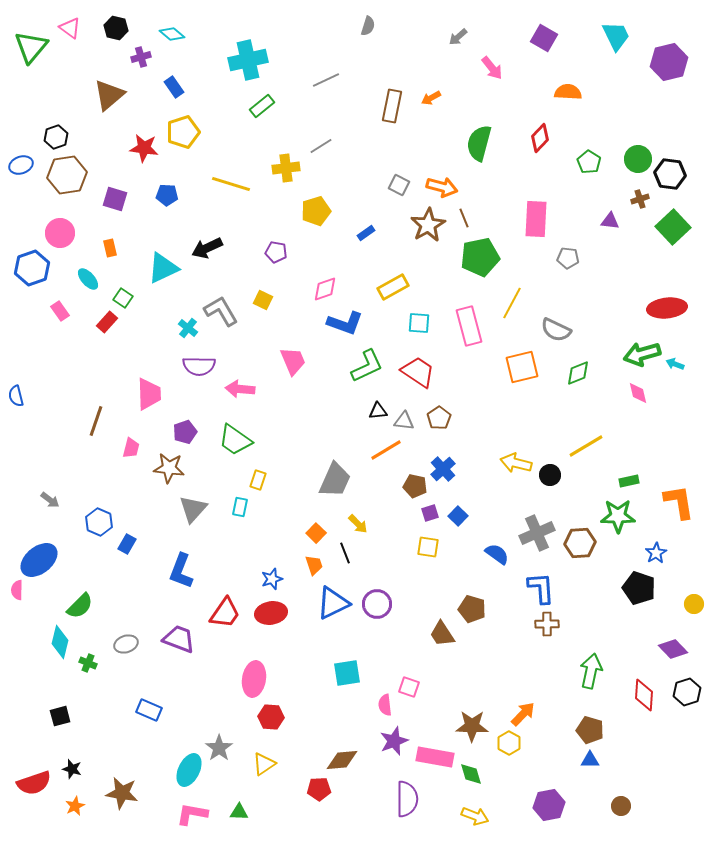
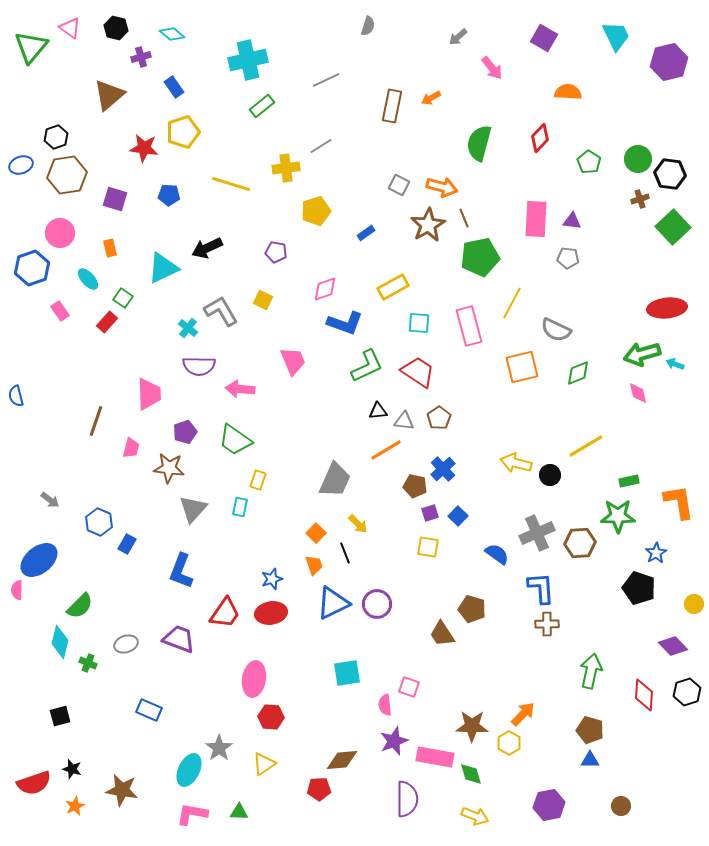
blue pentagon at (167, 195): moved 2 px right
purple triangle at (610, 221): moved 38 px left
purple diamond at (673, 649): moved 3 px up
brown star at (122, 793): moved 3 px up
